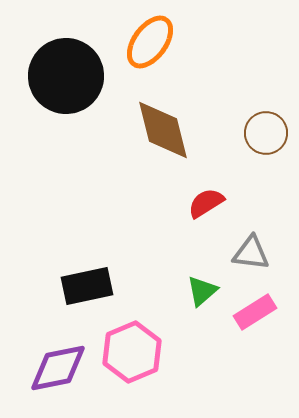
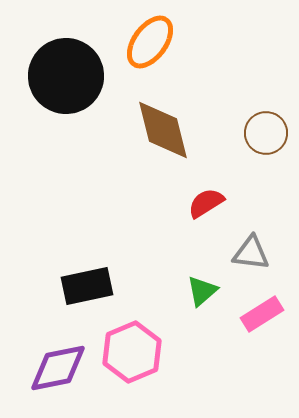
pink rectangle: moved 7 px right, 2 px down
